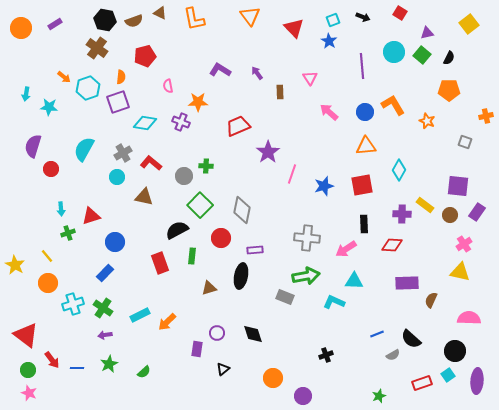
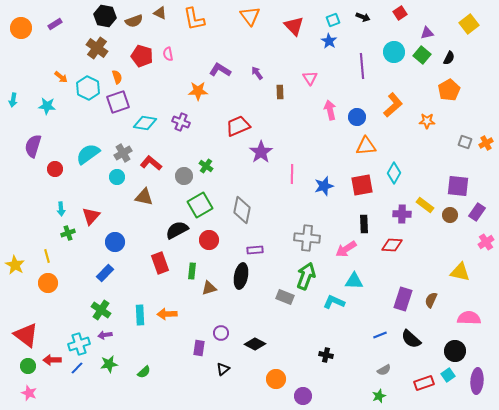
red square at (400, 13): rotated 24 degrees clockwise
black hexagon at (105, 20): moved 4 px up
red triangle at (294, 28): moved 2 px up
red pentagon at (145, 56): moved 3 px left; rotated 30 degrees clockwise
orange arrow at (64, 77): moved 3 px left
orange semicircle at (121, 77): moved 4 px left; rotated 24 degrees counterclockwise
pink semicircle at (168, 86): moved 32 px up
cyan hexagon at (88, 88): rotated 15 degrees counterclockwise
orange pentagon at (449, 90): rotated 30 degrees counterclockwise
cyan arrow at (26, 94): moved 13 px left, 6 px down
orange star at (198, 102): moved 11 px up
orange L-shape at (393, 105): rotated 80 degrees clockwise
cyan star at (49, 107): moved 2 px left, 1 px up
pink arrow at (329, 112): moved 1 px right, 2 px up; rotated 36 degrees clockwise
blue circle at (365, 112): moved 8 px left, 5 px down
orange cross at (486, 116): moved 27 px down; rotated 16 degrees counterclockwise
orange star at (427, 121): rotated 21 degrees counterclockwise
cyan semicircle at (84, 149): moved 4 px right, 5 px down; rotated 25 degrees clockwise
purple star at (268, 152): moved 7 px left
green cross at (206, 166): rotated 32 degrees clockwise
red circle at (51, 169): moved 4 px right
cyan diamond at (399, 170): moved 5 px left, 3 px down
pink line at (292, 174): rotated 18 degrees counterclockwise
green square at (200, 205): rotated 15 degrees clockwise
red triangle at (91, 216): rotated 30 degrees counterclockwise
red circle at (221, 238): moved 12 px left, 2 px down
pink cross at (464, 244): moved 22 px right, 2 px up
yellow line at (47, 256): rotated 24 degrees clockwise
green rectangle at (192, 256): moved 15 px down
green arrow at (306, 276): rotated 60 degrees counterclockwise
purple rectangle at (407, 283): moved 4 px left, 16 px down; rotated 70 degrees counterclockwise
cyan cross at (73, 304): moved 6 px right, 40 px down
green cross at (103, 308): moved 2 px left, 2 px down
cyan rectangle at (140, 315): rotated 66 degrees counterclockwise
orange arrow at (167, 322): moved 8 px up; rotated 42 degrees clockwise
purple circle at (217, 333): moved 4 px right
black diamond at (253, 334): moved 2 px right, 10 px down; rotated 45 degrees counterclockwise
blue line at (377, 334): moved 3 px right, 1 px down
purple rectangle at (197, 349): moved 2 px right, 1 px up
black cross at (326, 355): rotated 32 degrees clockwise
gray semicircle at (393, 355): moved 9 px left, 15 px down
red arrow at (52, 360): rotated 126 degrees clockwise
green star at (109, 364): rotated 18 degrees clockwise
blue line at (77, 368): rotated 48 degrees counterclockwise
green circle at (28, 370): moved 4 px up
orange circle at (273, 378): moved 3 px right, 1 px down
red rectangle at (422, 383): moved 2 px right
